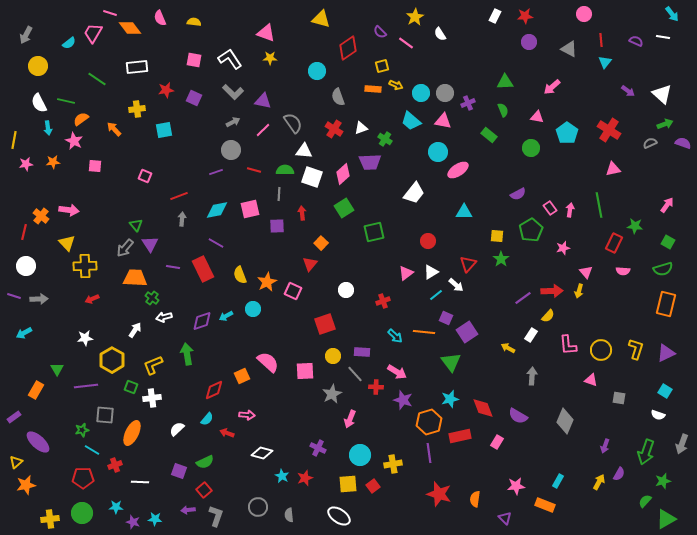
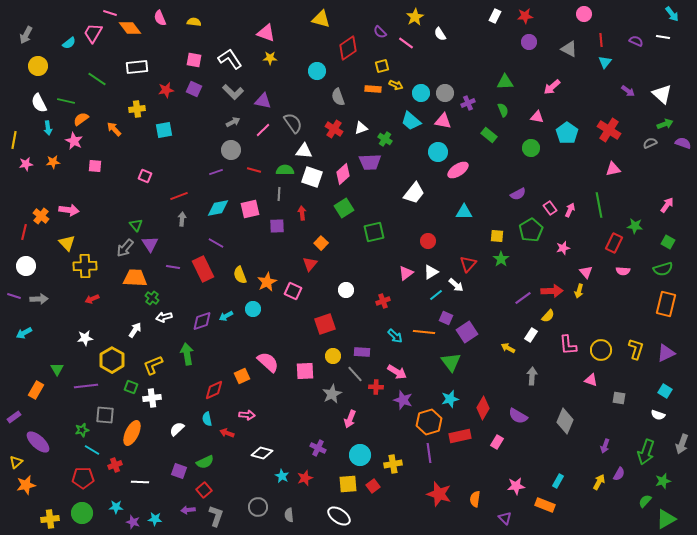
purple square at (194, 98): moved 9 px up
cyan diamond at (217, 210): moved 1 px right, 2 px up
pink arrow at (570, 210): rotated 16 degrees clockwise
red diamond at (483, 408): rotated 50 degrees clockwise
cyan semicircle at (207, 419): rotated 128 degrees clockwise
